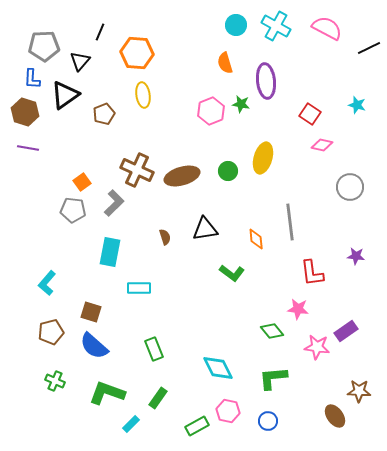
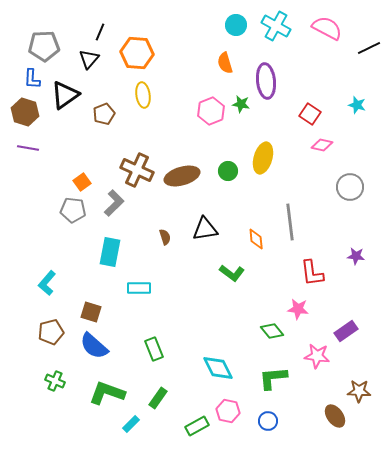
black triangle at (80, 61): moved 9 px right, 2 px up
pink star at (317, 347): moved 9 px down
